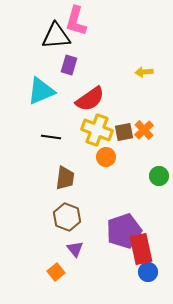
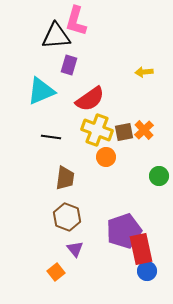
blue circle: moved 1 px left, 1 px up
